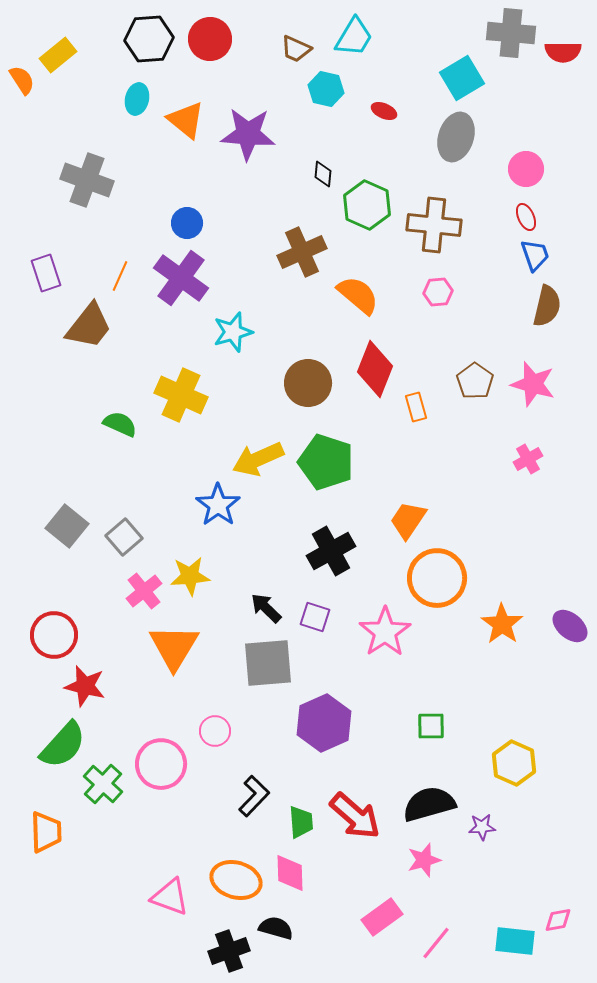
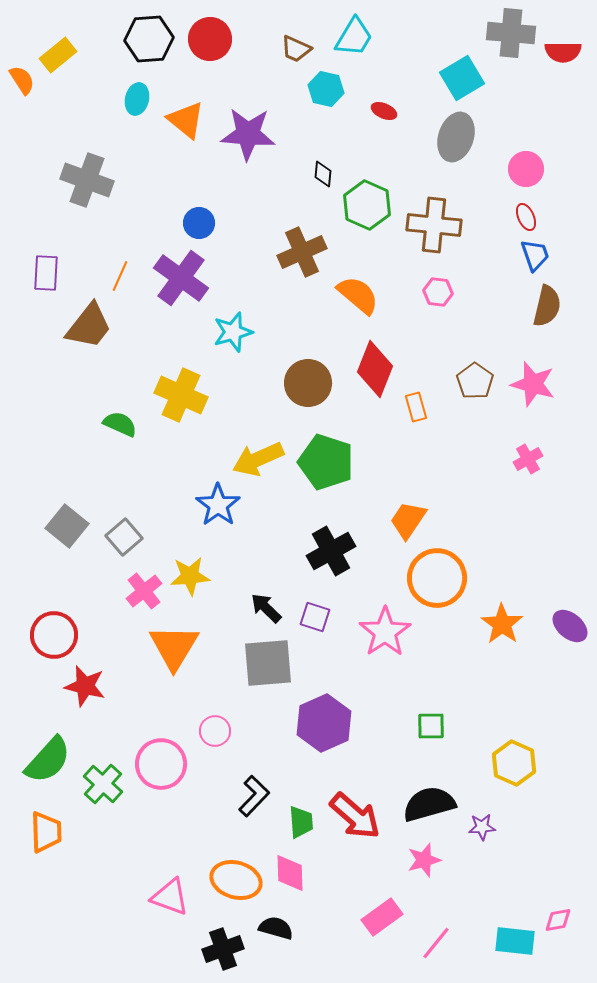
blue circle at (187, 223): moved 12 px right
purple rectangle at (46, 273): rotated 21 degrees clockwise
pink hexagon at (438, 292): rotated 12 degrees clockwise
green semicircle at (63, 745): moved 15 px left, 15 px down
black cross at (229, 951): moved 6 px left, 2 px up
